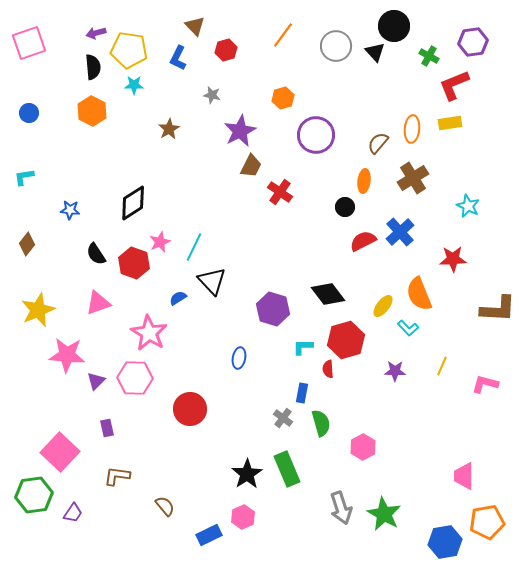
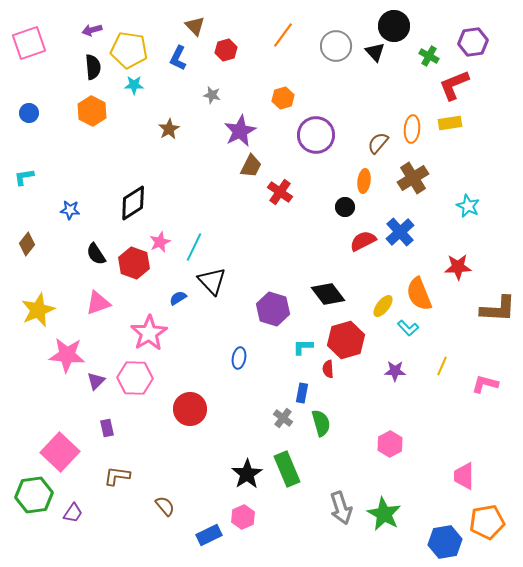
purple arrow at (96, 33): moved 4 px left, 3 px up
red star at (453, 259): moved 5 px right, 8 px down
pink star at (149, 333): rotated 9 degrees clockwise
pink hexagon at (363, 447): moved 27 px right, 3 px up
